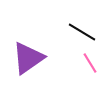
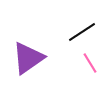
black line: rotated 64 degrees counterclockwise
